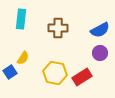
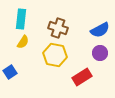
brown cross: rotated 18 degrees clockwise
yellow semicircle: moved 16 px up
yellow hexagon: moved 18 px up
